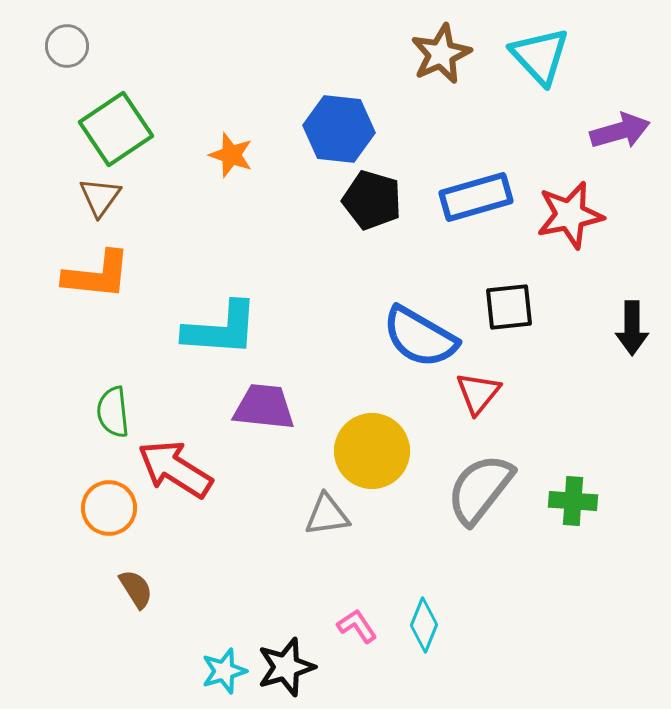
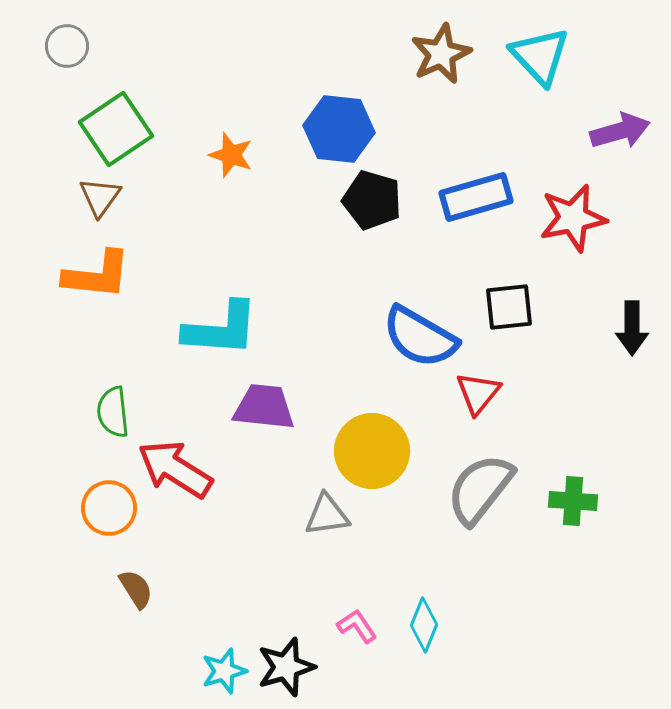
red star: moved 3 px right, 3 px down
